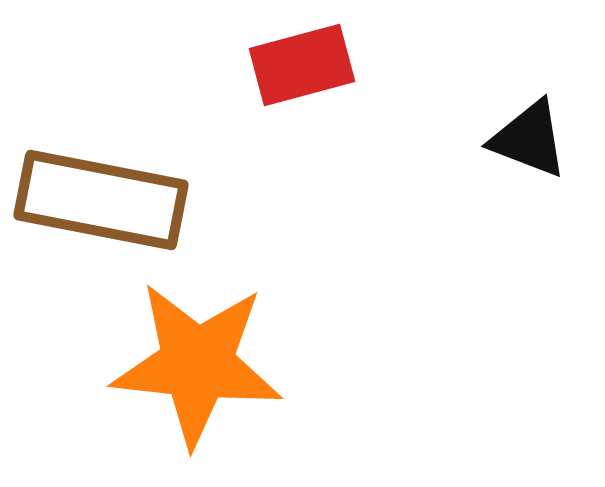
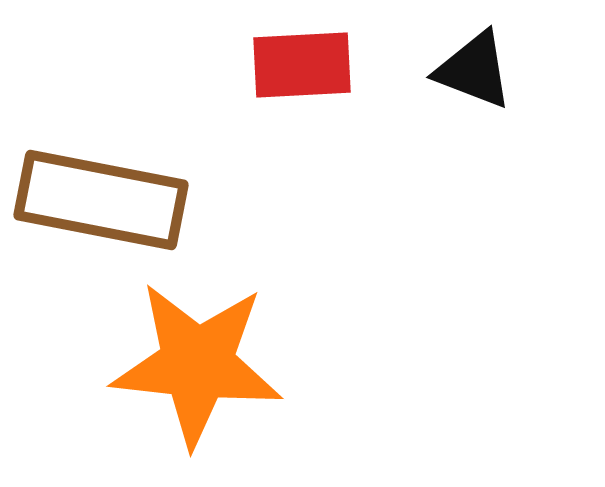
red rectangle: rotated 12 degrees clockwise
black triangle: moved 55 px left, 69 px up
